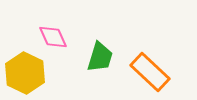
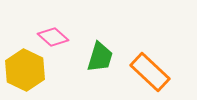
pink diamond: rotated 24 degrees counterclockwise
yellow hexagon: moved 3 px up
